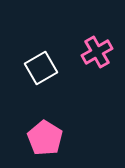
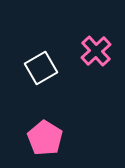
pink cross: moved 1 px left, 1 px up; rotated 12 degrees counterclockwise
